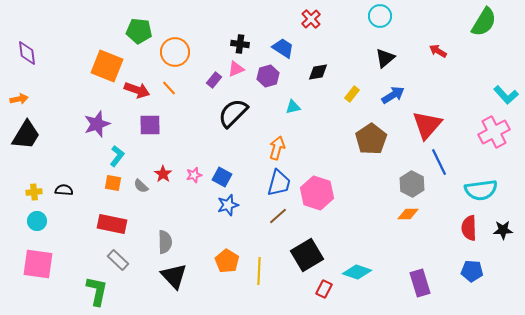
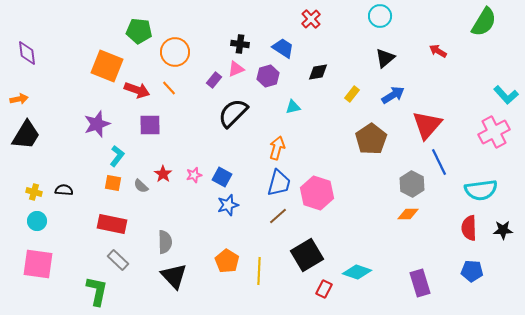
yellow cross at (34, 192): rotated 21 degrees clockwise
